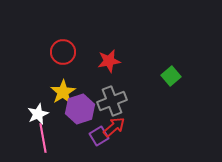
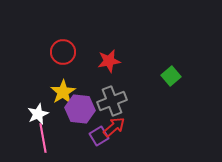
purple hexagon: rotated 24 degrees clockwise
